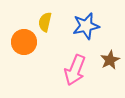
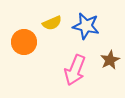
yellow semicircle: moved 7 px right, 1 px down; rotated 126 degrees counterclockwise
blue star: rotated 24 degrees clockwise
